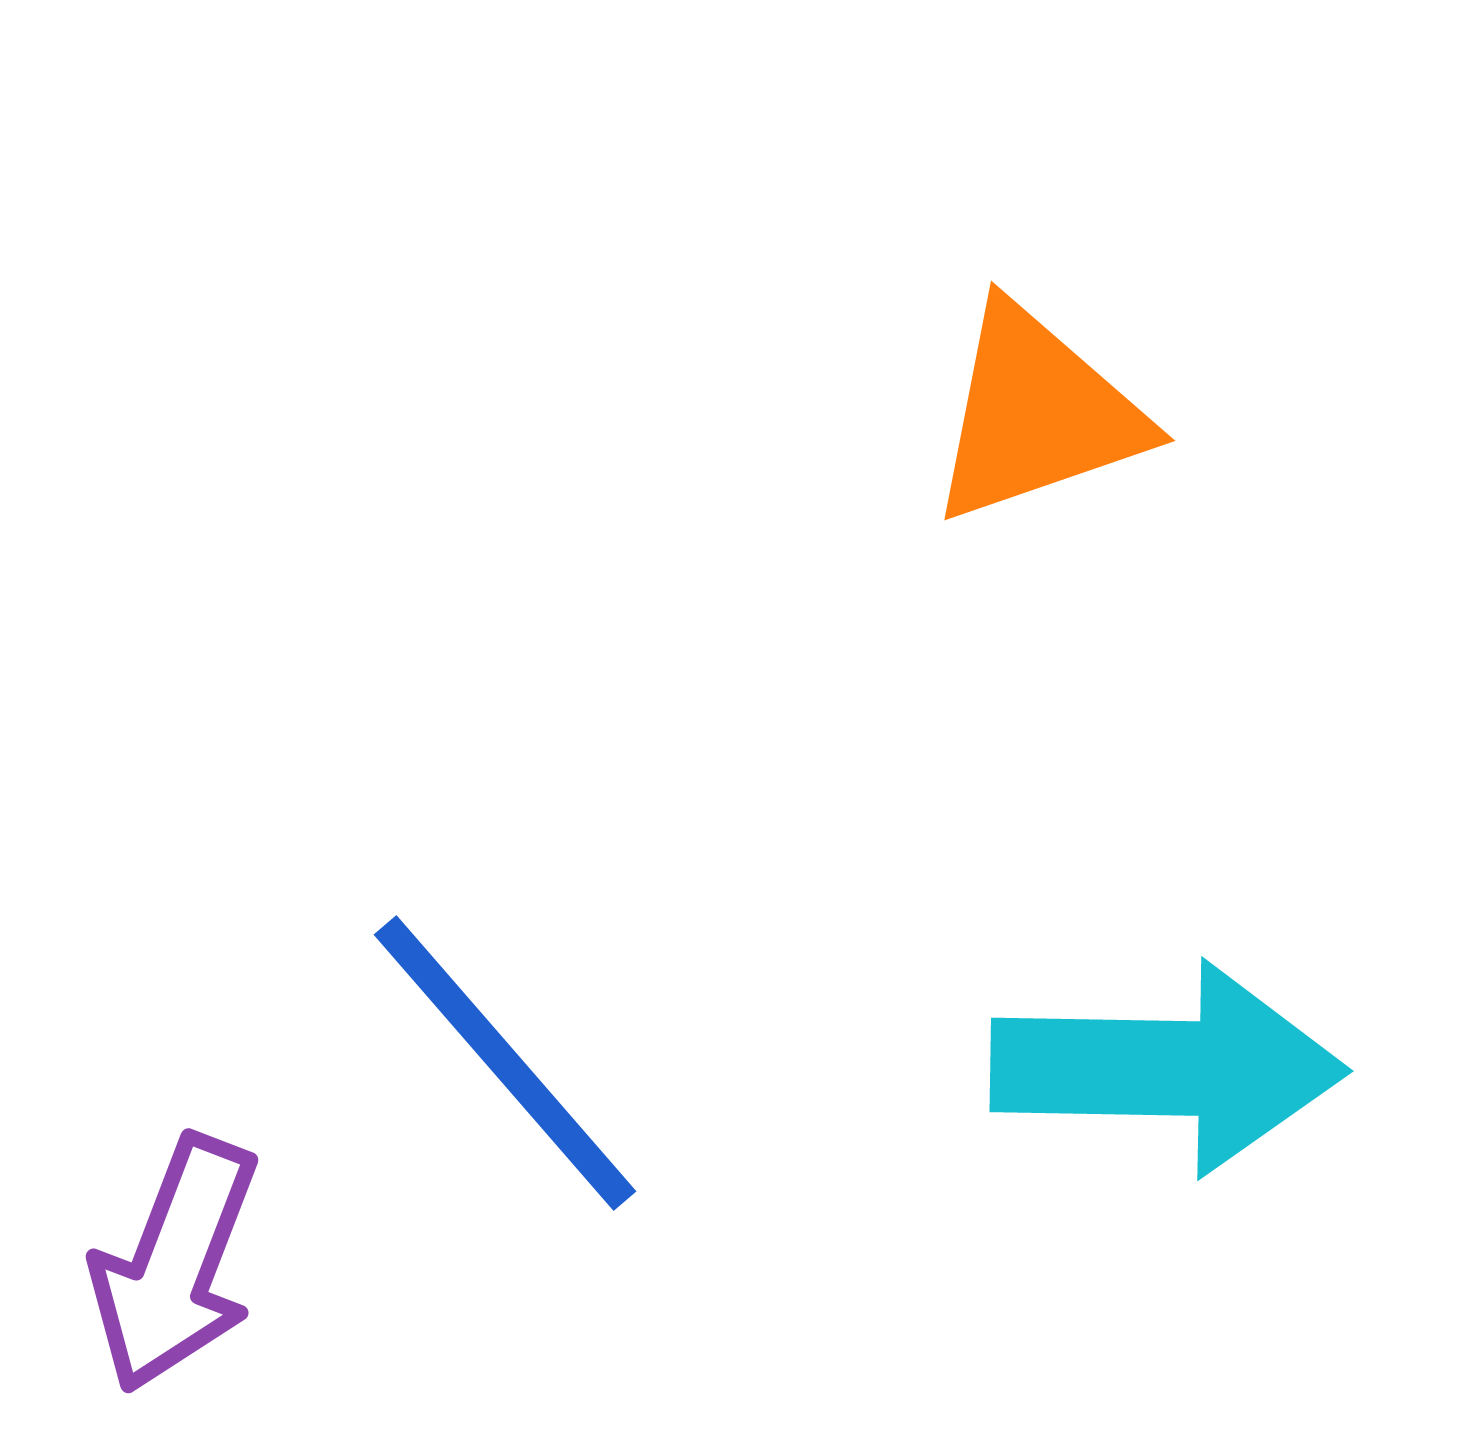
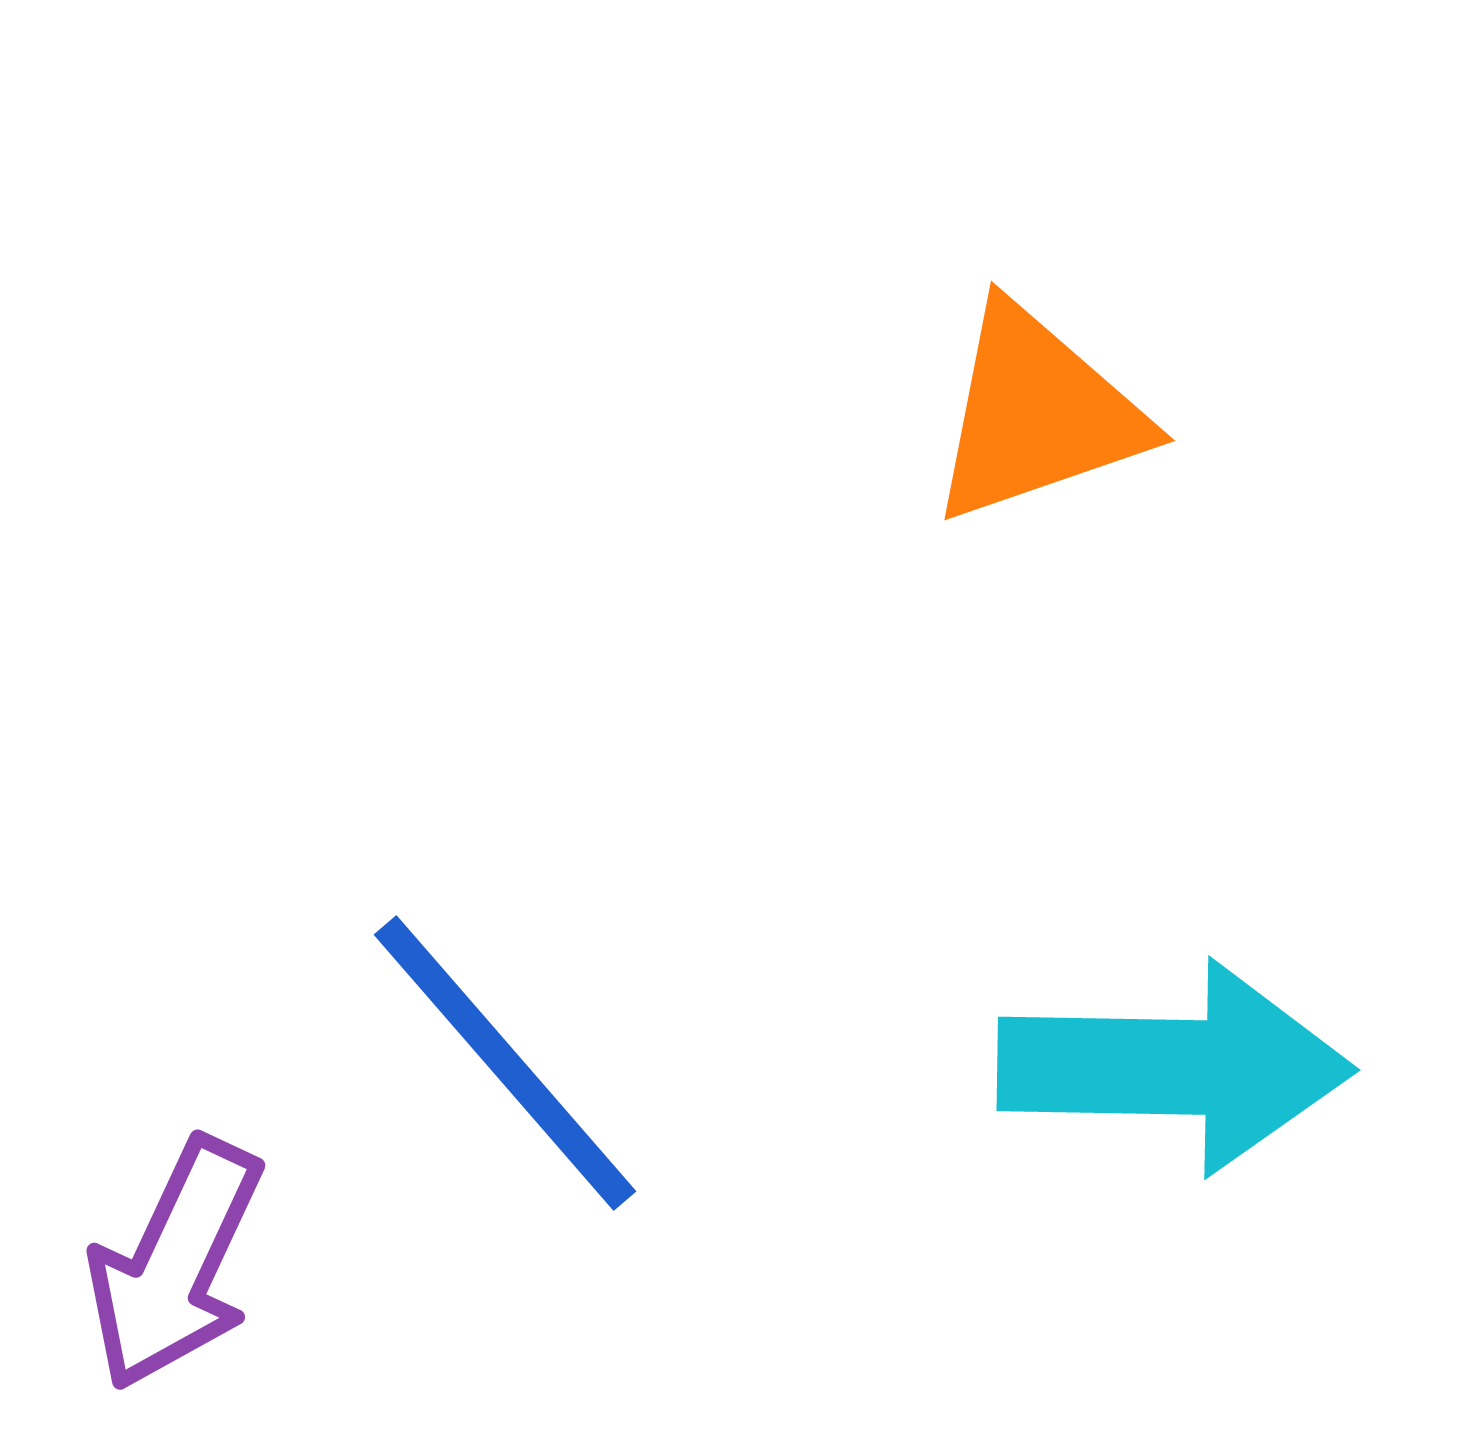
cyan arrow: moved 7 px right, 1 px up
purple arrow: rotated 4 degrees clockwise
